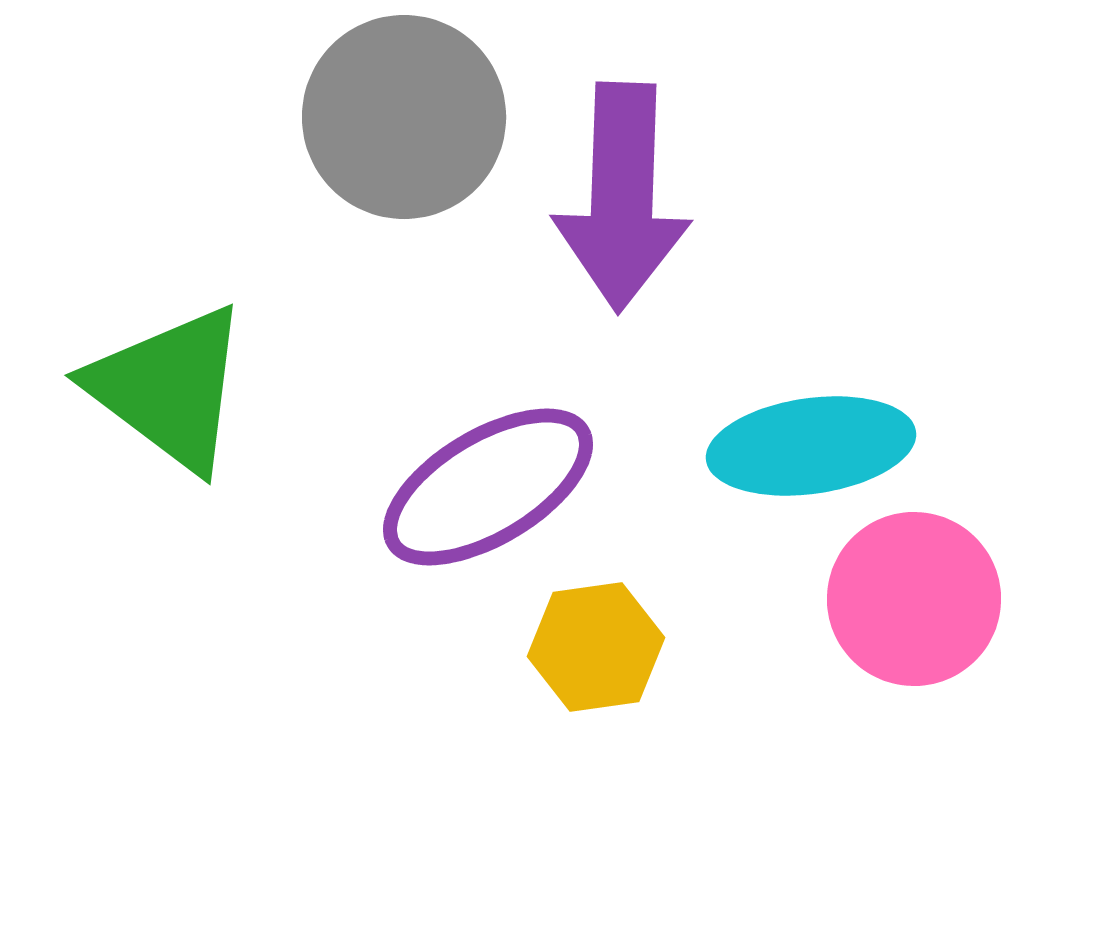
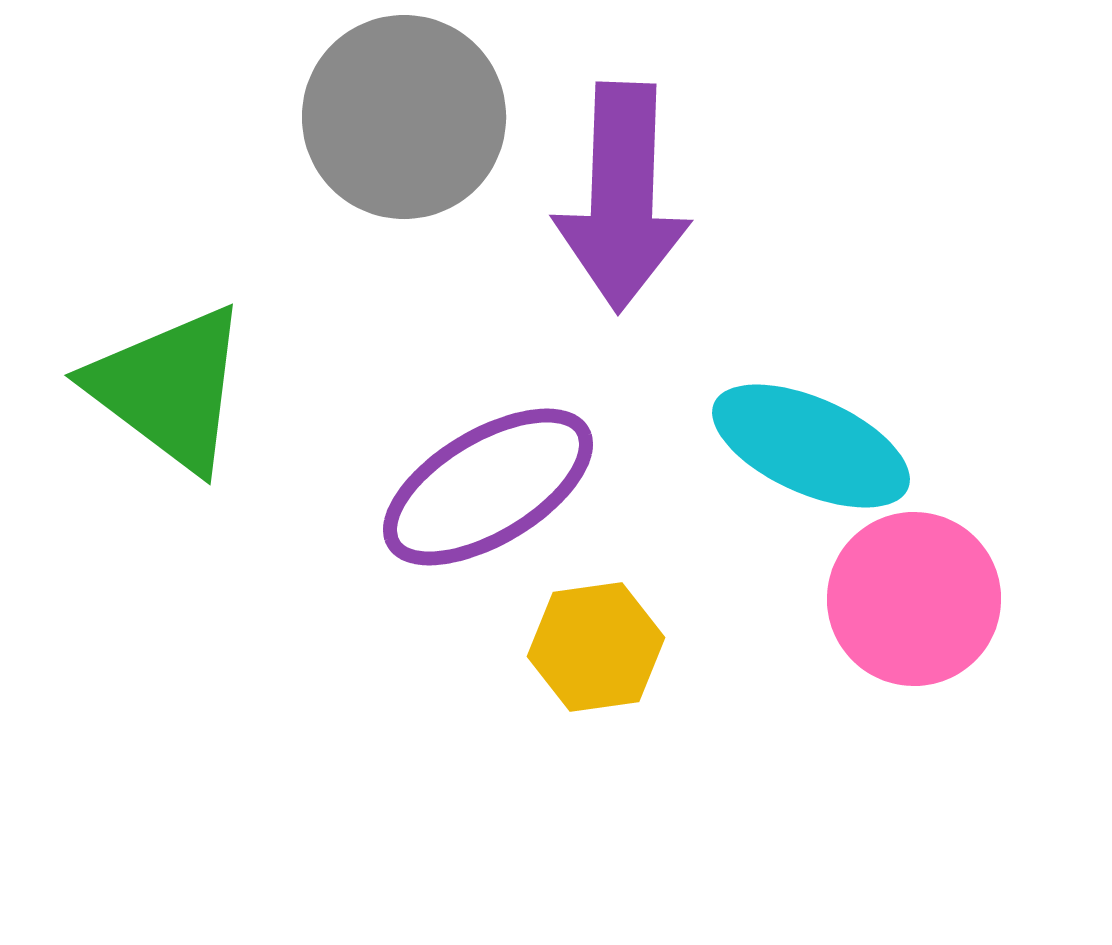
cyan ellipse: rotated 32 degrees clockwise
